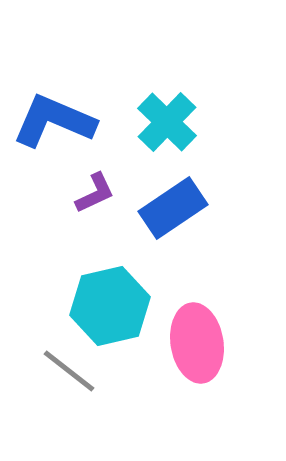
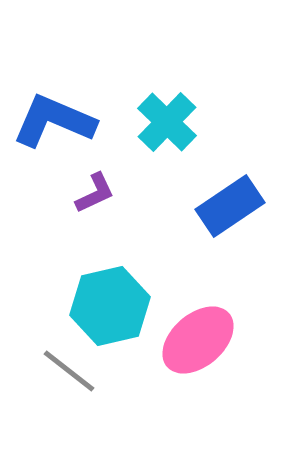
blue rectangle: moved 57 px right, 2 px up
pink ellipse: moved 1 px right, 3 px up; rotated 58 degrees clockwise
